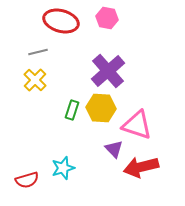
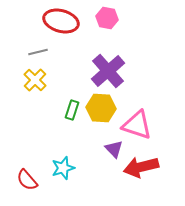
red semicircle: rotated 65 degrees clockwise
